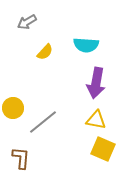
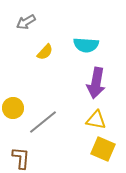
gray arrow: moved 1 px left
